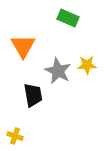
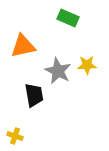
orange triangle: rotated 48 degrees clockwise
black trapezoid: moved 1 px right
